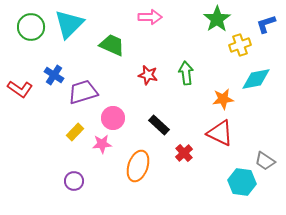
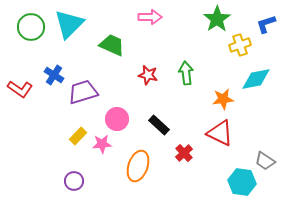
pink circle: moved 4 px right, 1 px down
yellow rectangle: moved 3 px right, 4 px down
